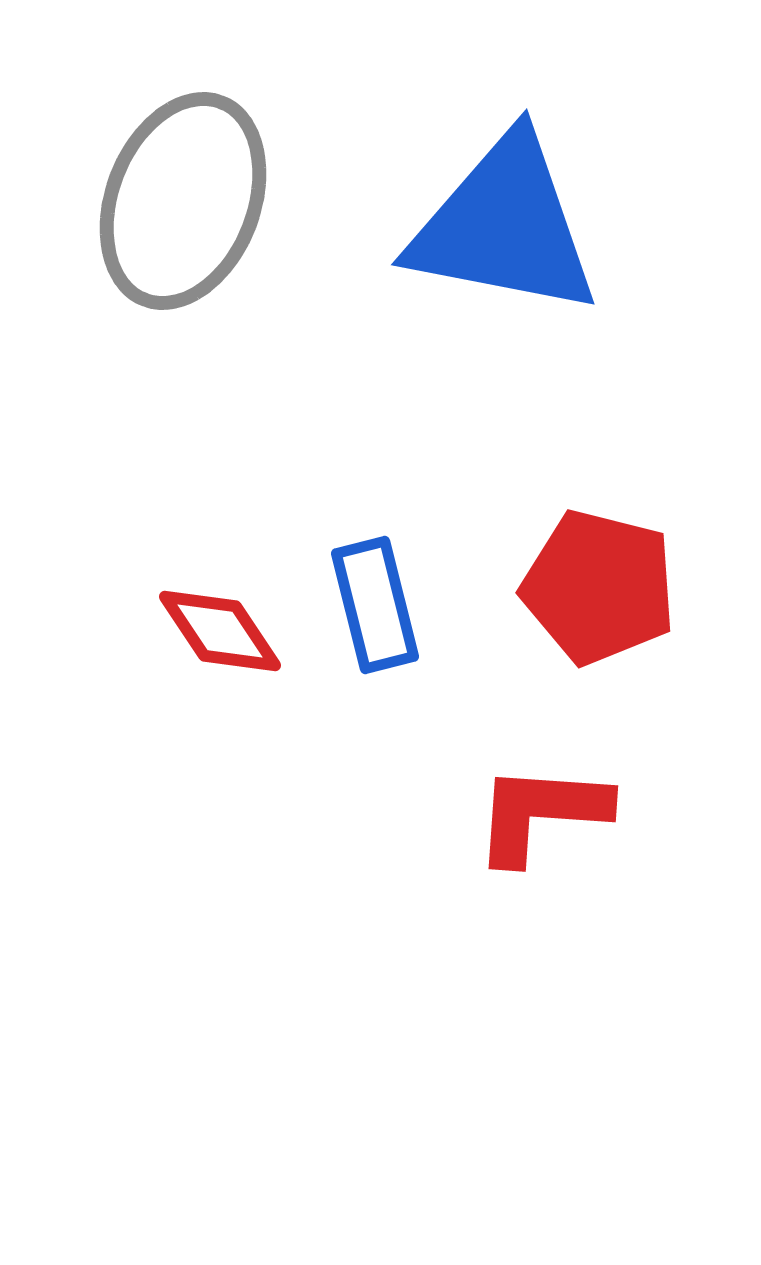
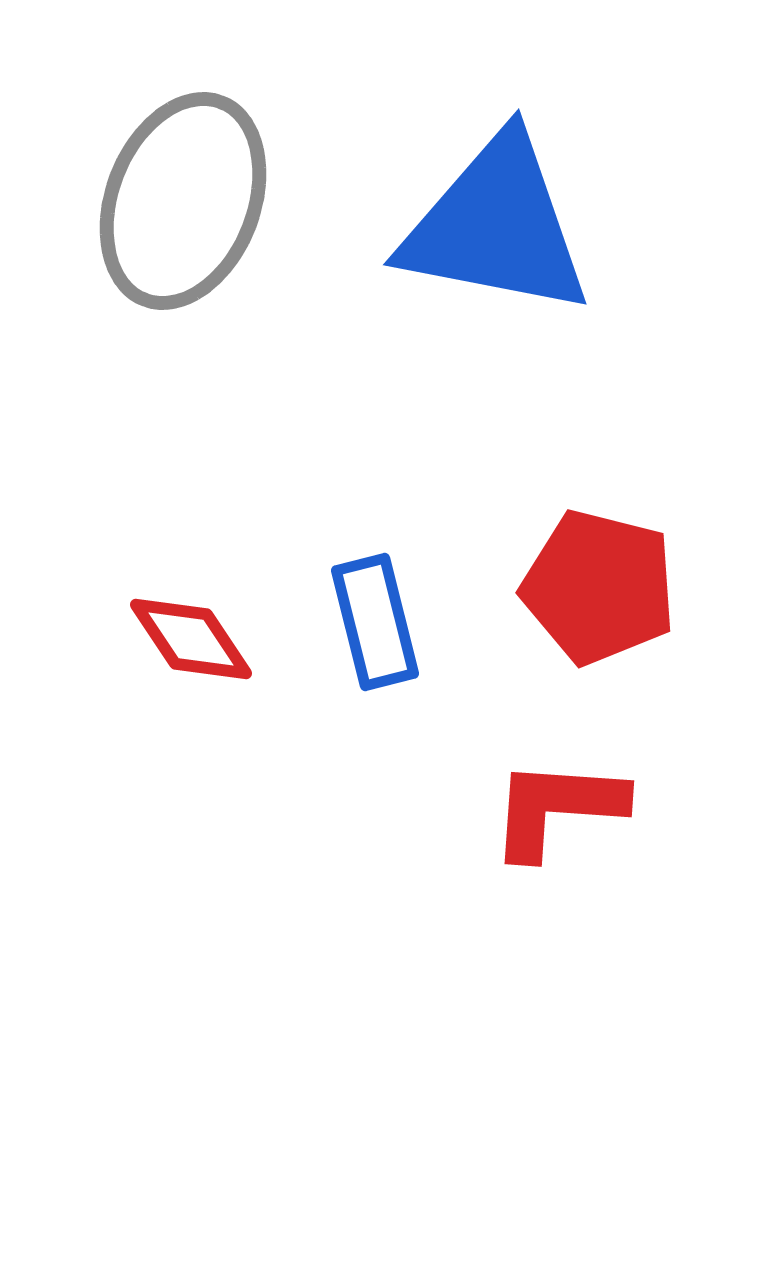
blue triangle: moved 8 px left
blue rectangle: moved 17 px down
red diamond: moved 29 px left, 8 px down
red L-shape: moved 16 px right, 5 px up
